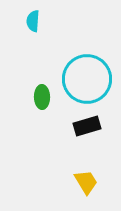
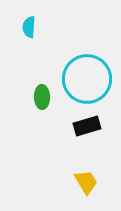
cyan semicircle: moved 4 px left, 6 px down
